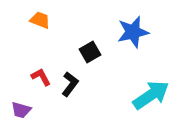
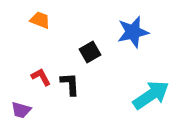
black L-shape: rotated 40 degrees counterclockwise
